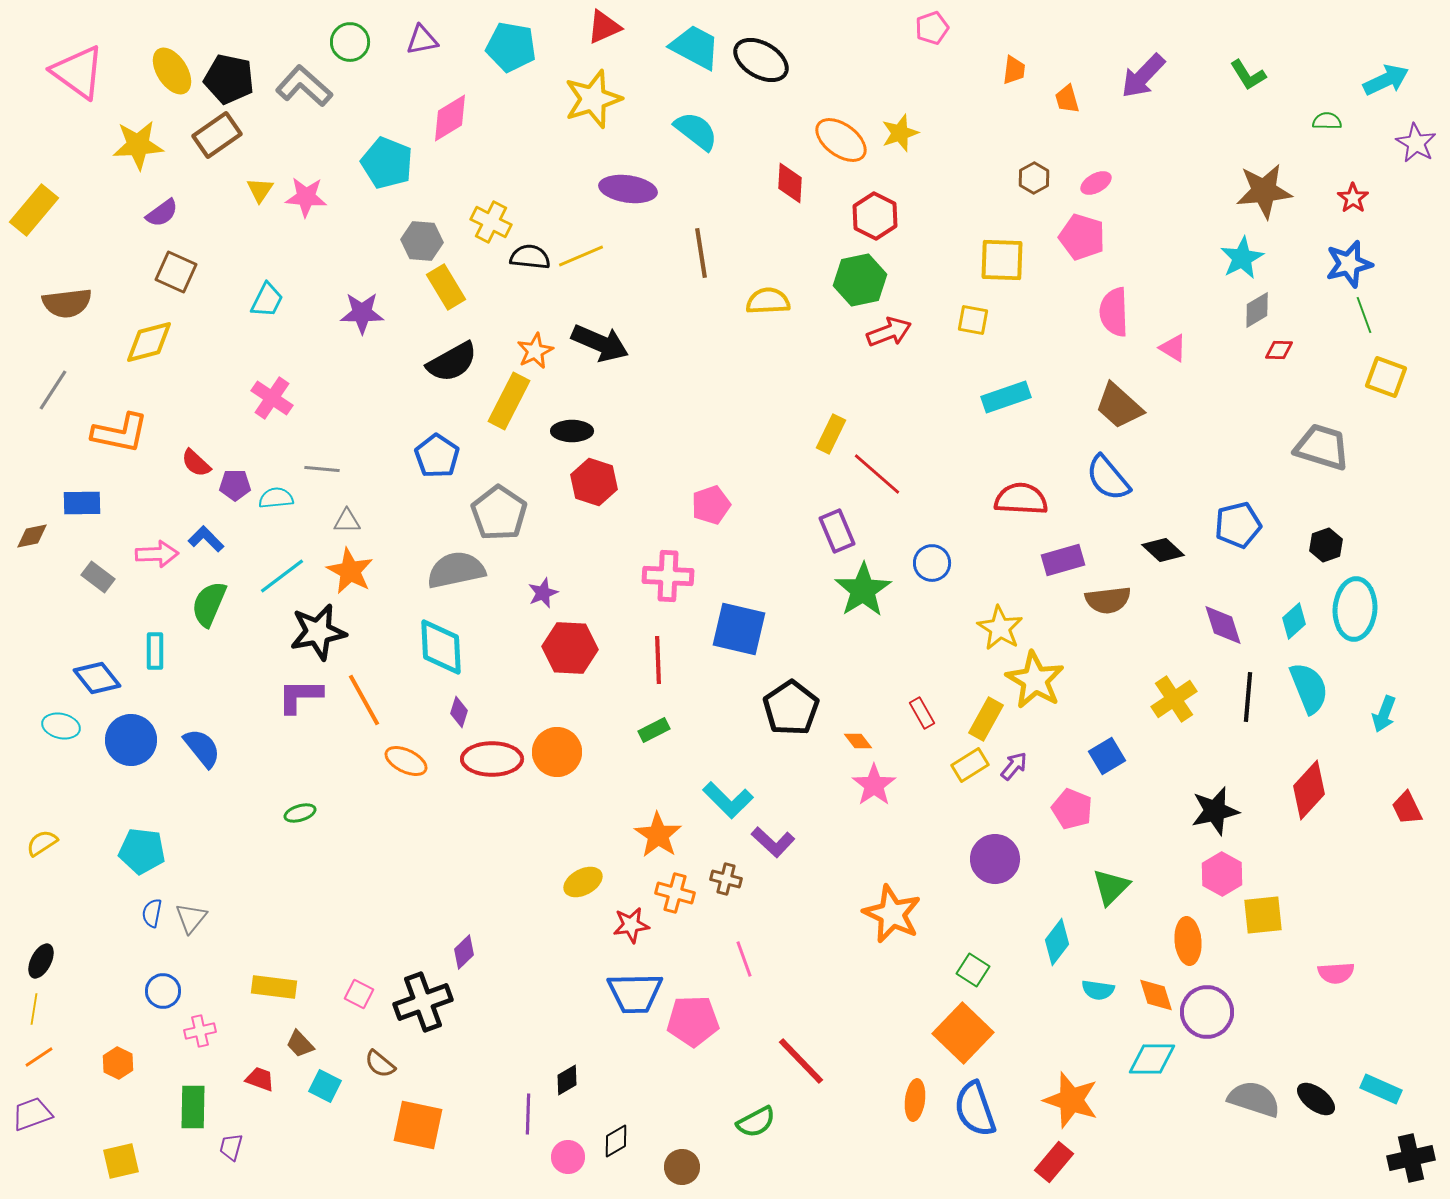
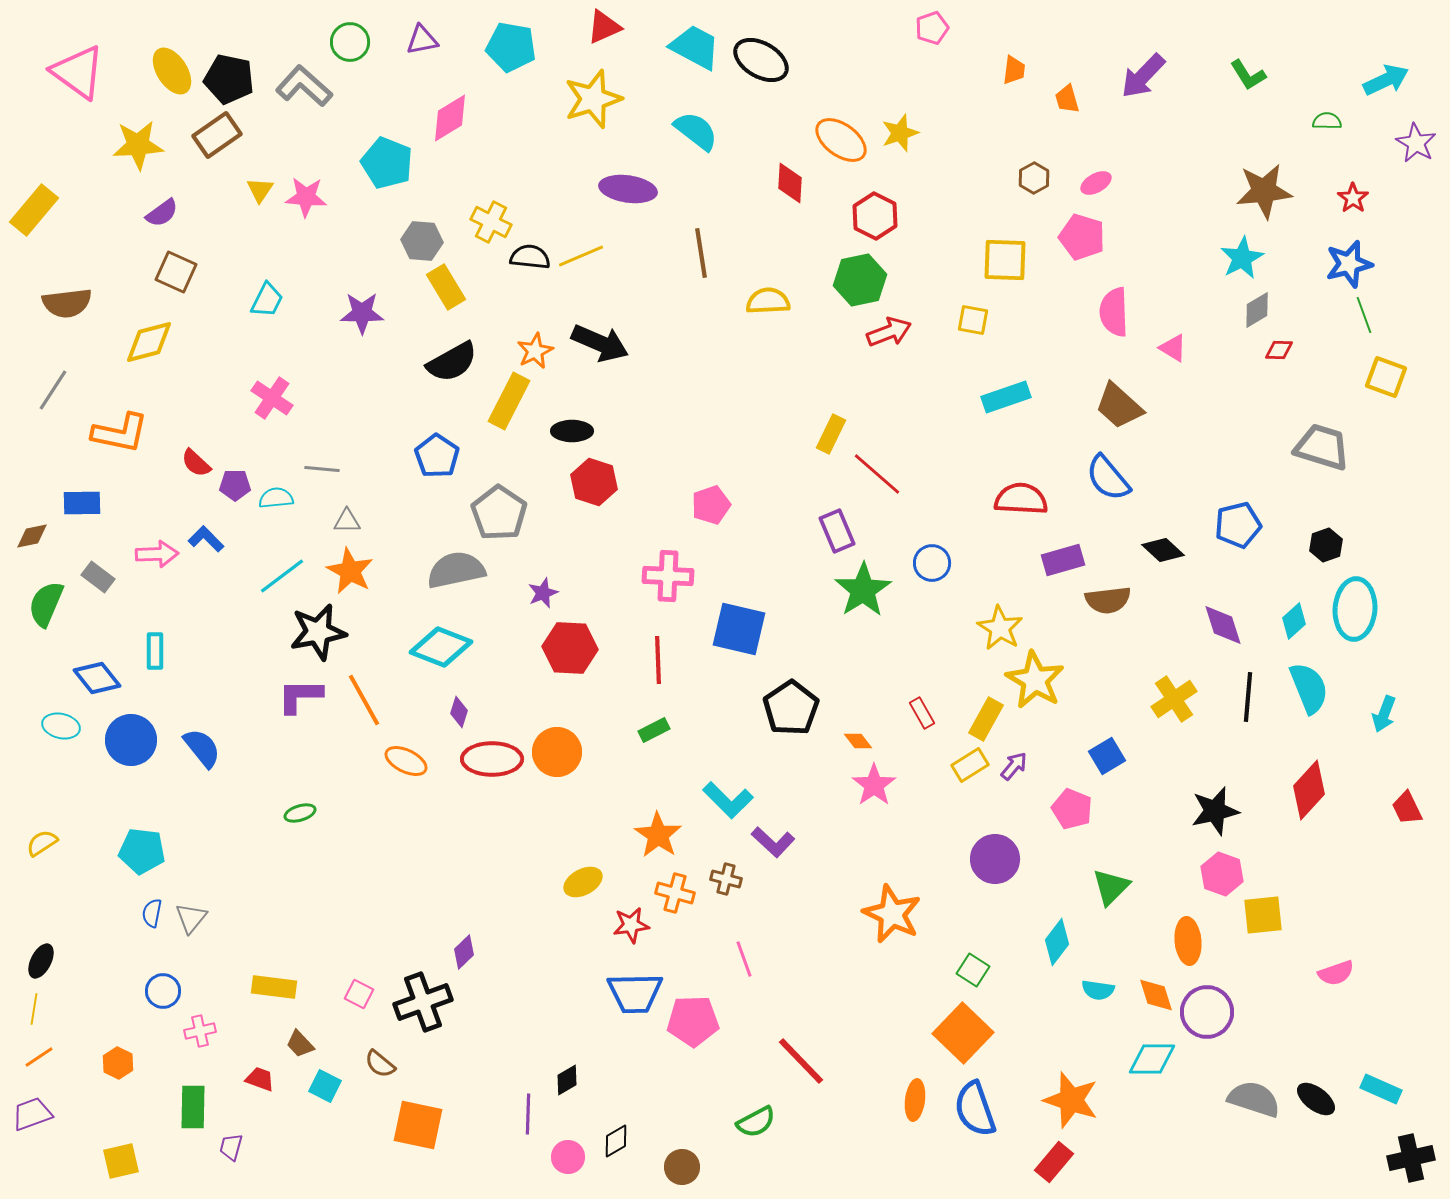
yellow square at (1002, 260): moved 3 px right
green semicircle at (209, 604): moved 163 px left
cyan diamond at (441, 647): rotated 66 degrees counterclockwise
pink hexagon at (1222, 874): rotated 9 degrees counterclockwise
pink semicircle at (1336, 973): rotated 15 degrees counterclockwise
